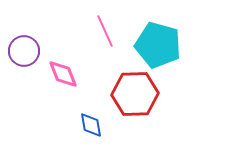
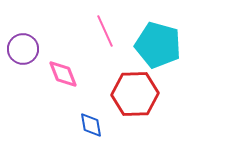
purple circle: moved 1 px left, 2 px up
